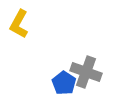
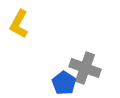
gray cross: moved 1 px left, 4 px up
